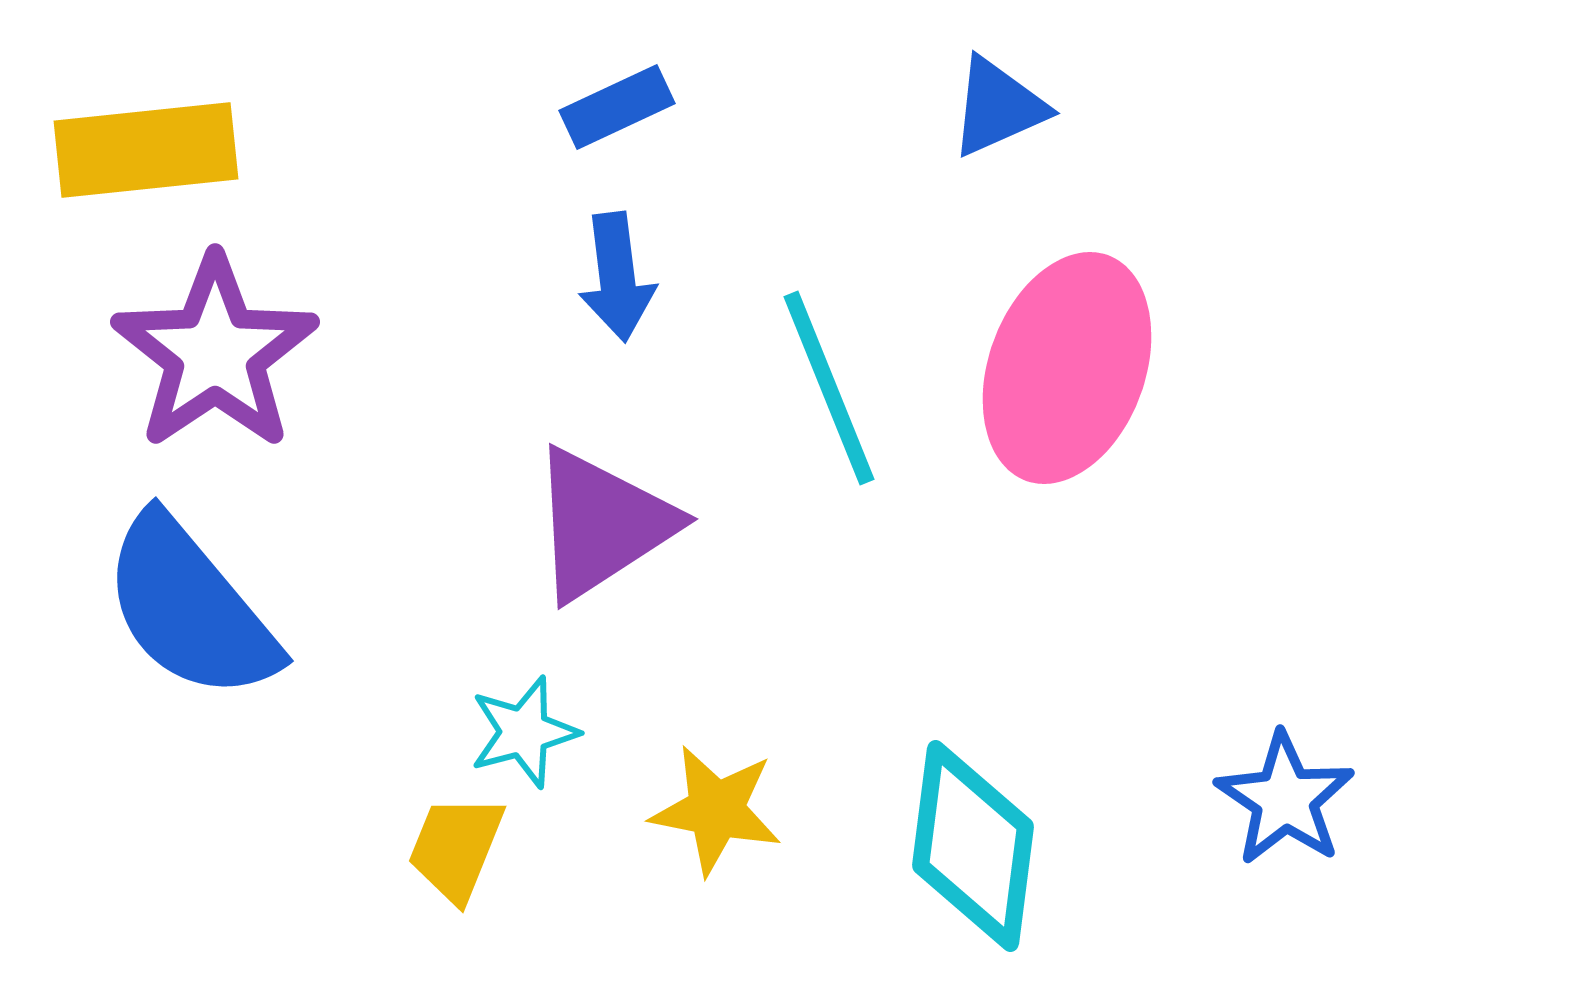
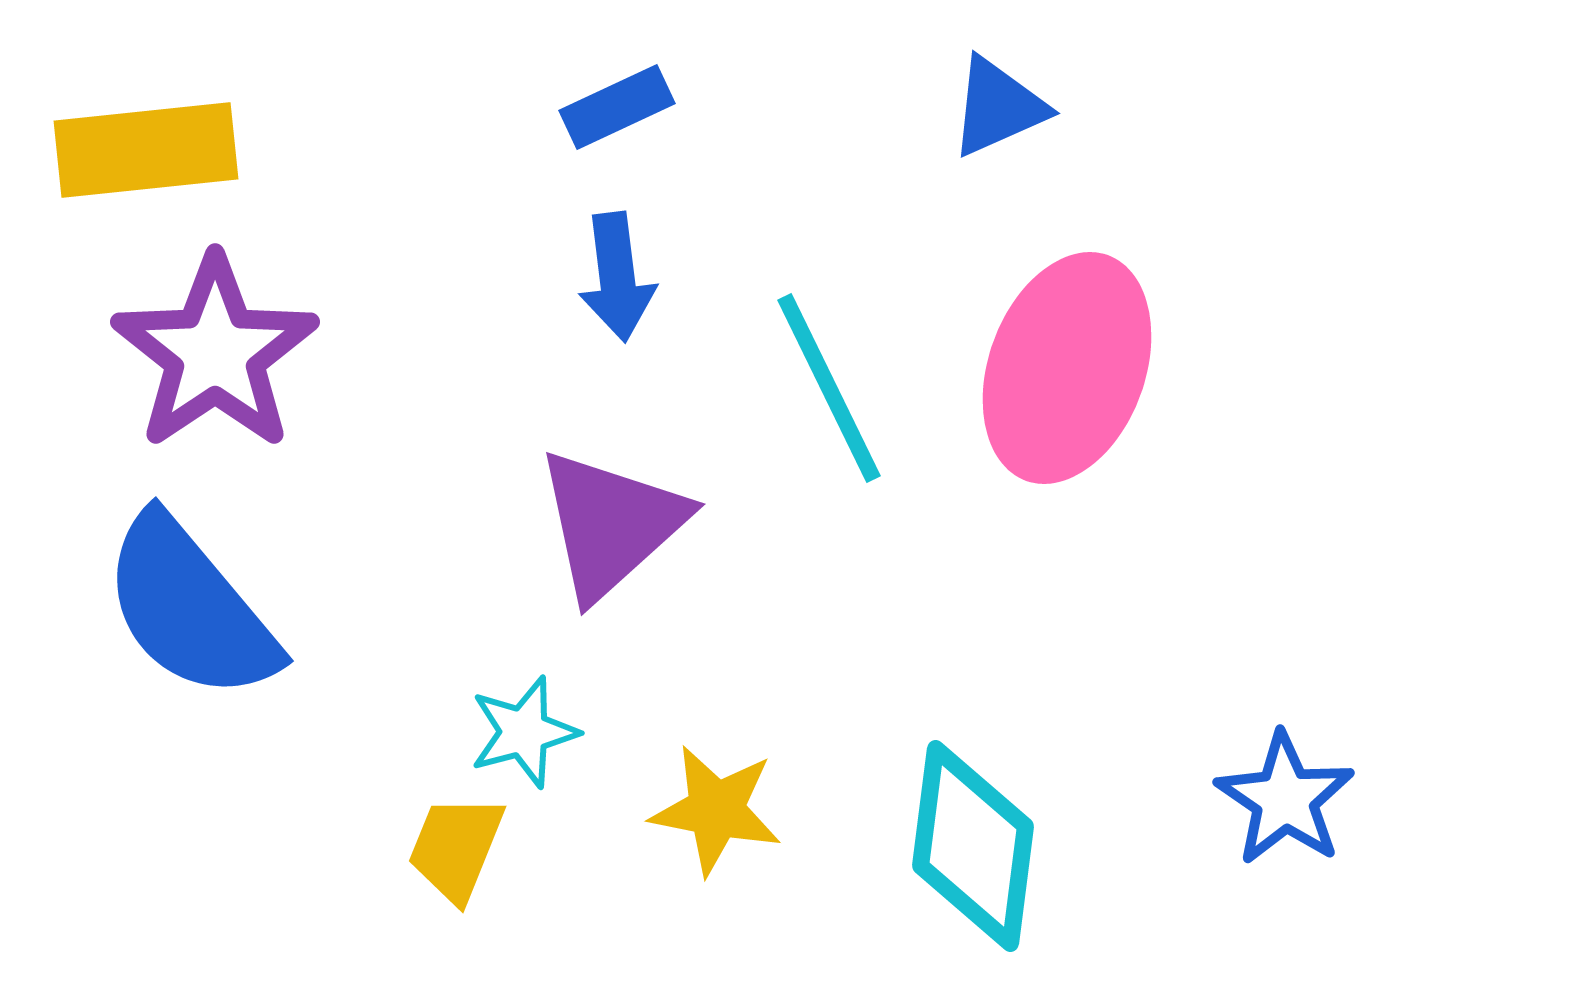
cyan line: rotated 4 degrees counterclockwise
purple triangle: moved 9 px right; rotated 9 degrees counterclockwise
